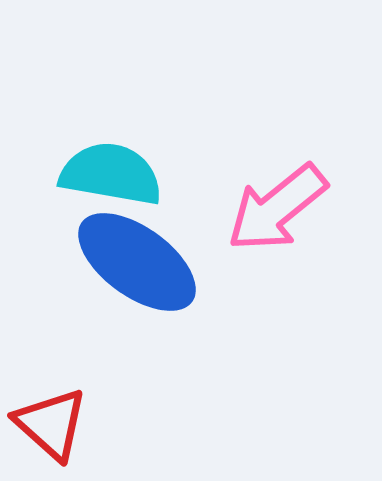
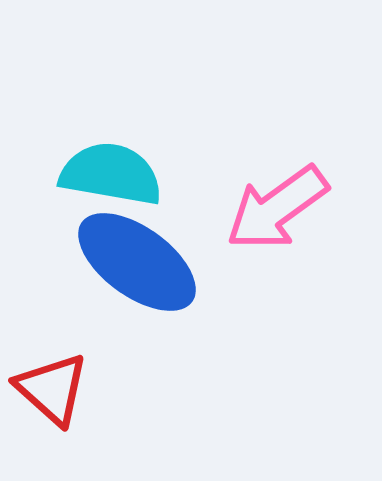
pink arrow: rotated 3 degrees clockwise
red triangle: moved 1 px right, 35 px up
